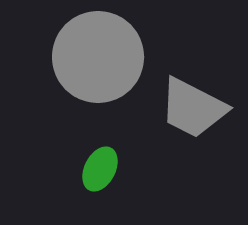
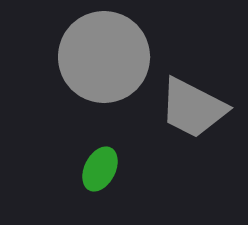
gray circle: moved 6 px right
